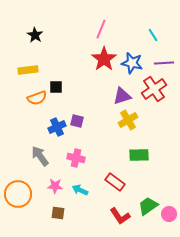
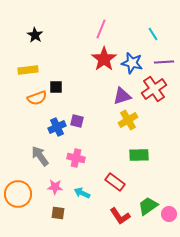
cyan line: moved 1 px up
purple line: moved 1 px up
pink star: moved 1 px down
cyan arrow: moved 2 px right, 3 px down
